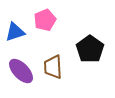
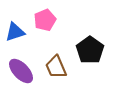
black pentagon: moved 1 px down
brown trapezoid: moved 3 px right; rotated 20 degrees counterclockwise
